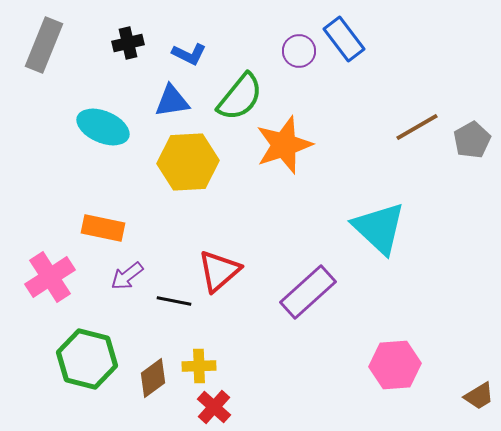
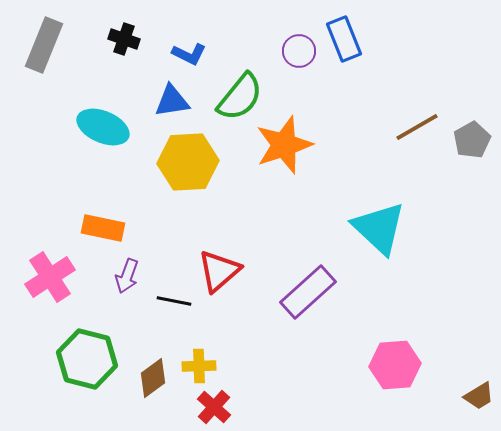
blue rectangle: rotated 15 degrees clockwise
black cross: moved 4 px left, 4 px up; rotated 32 degrees clockwise
purple arrow: rotated 32 degrees counterclockwise
